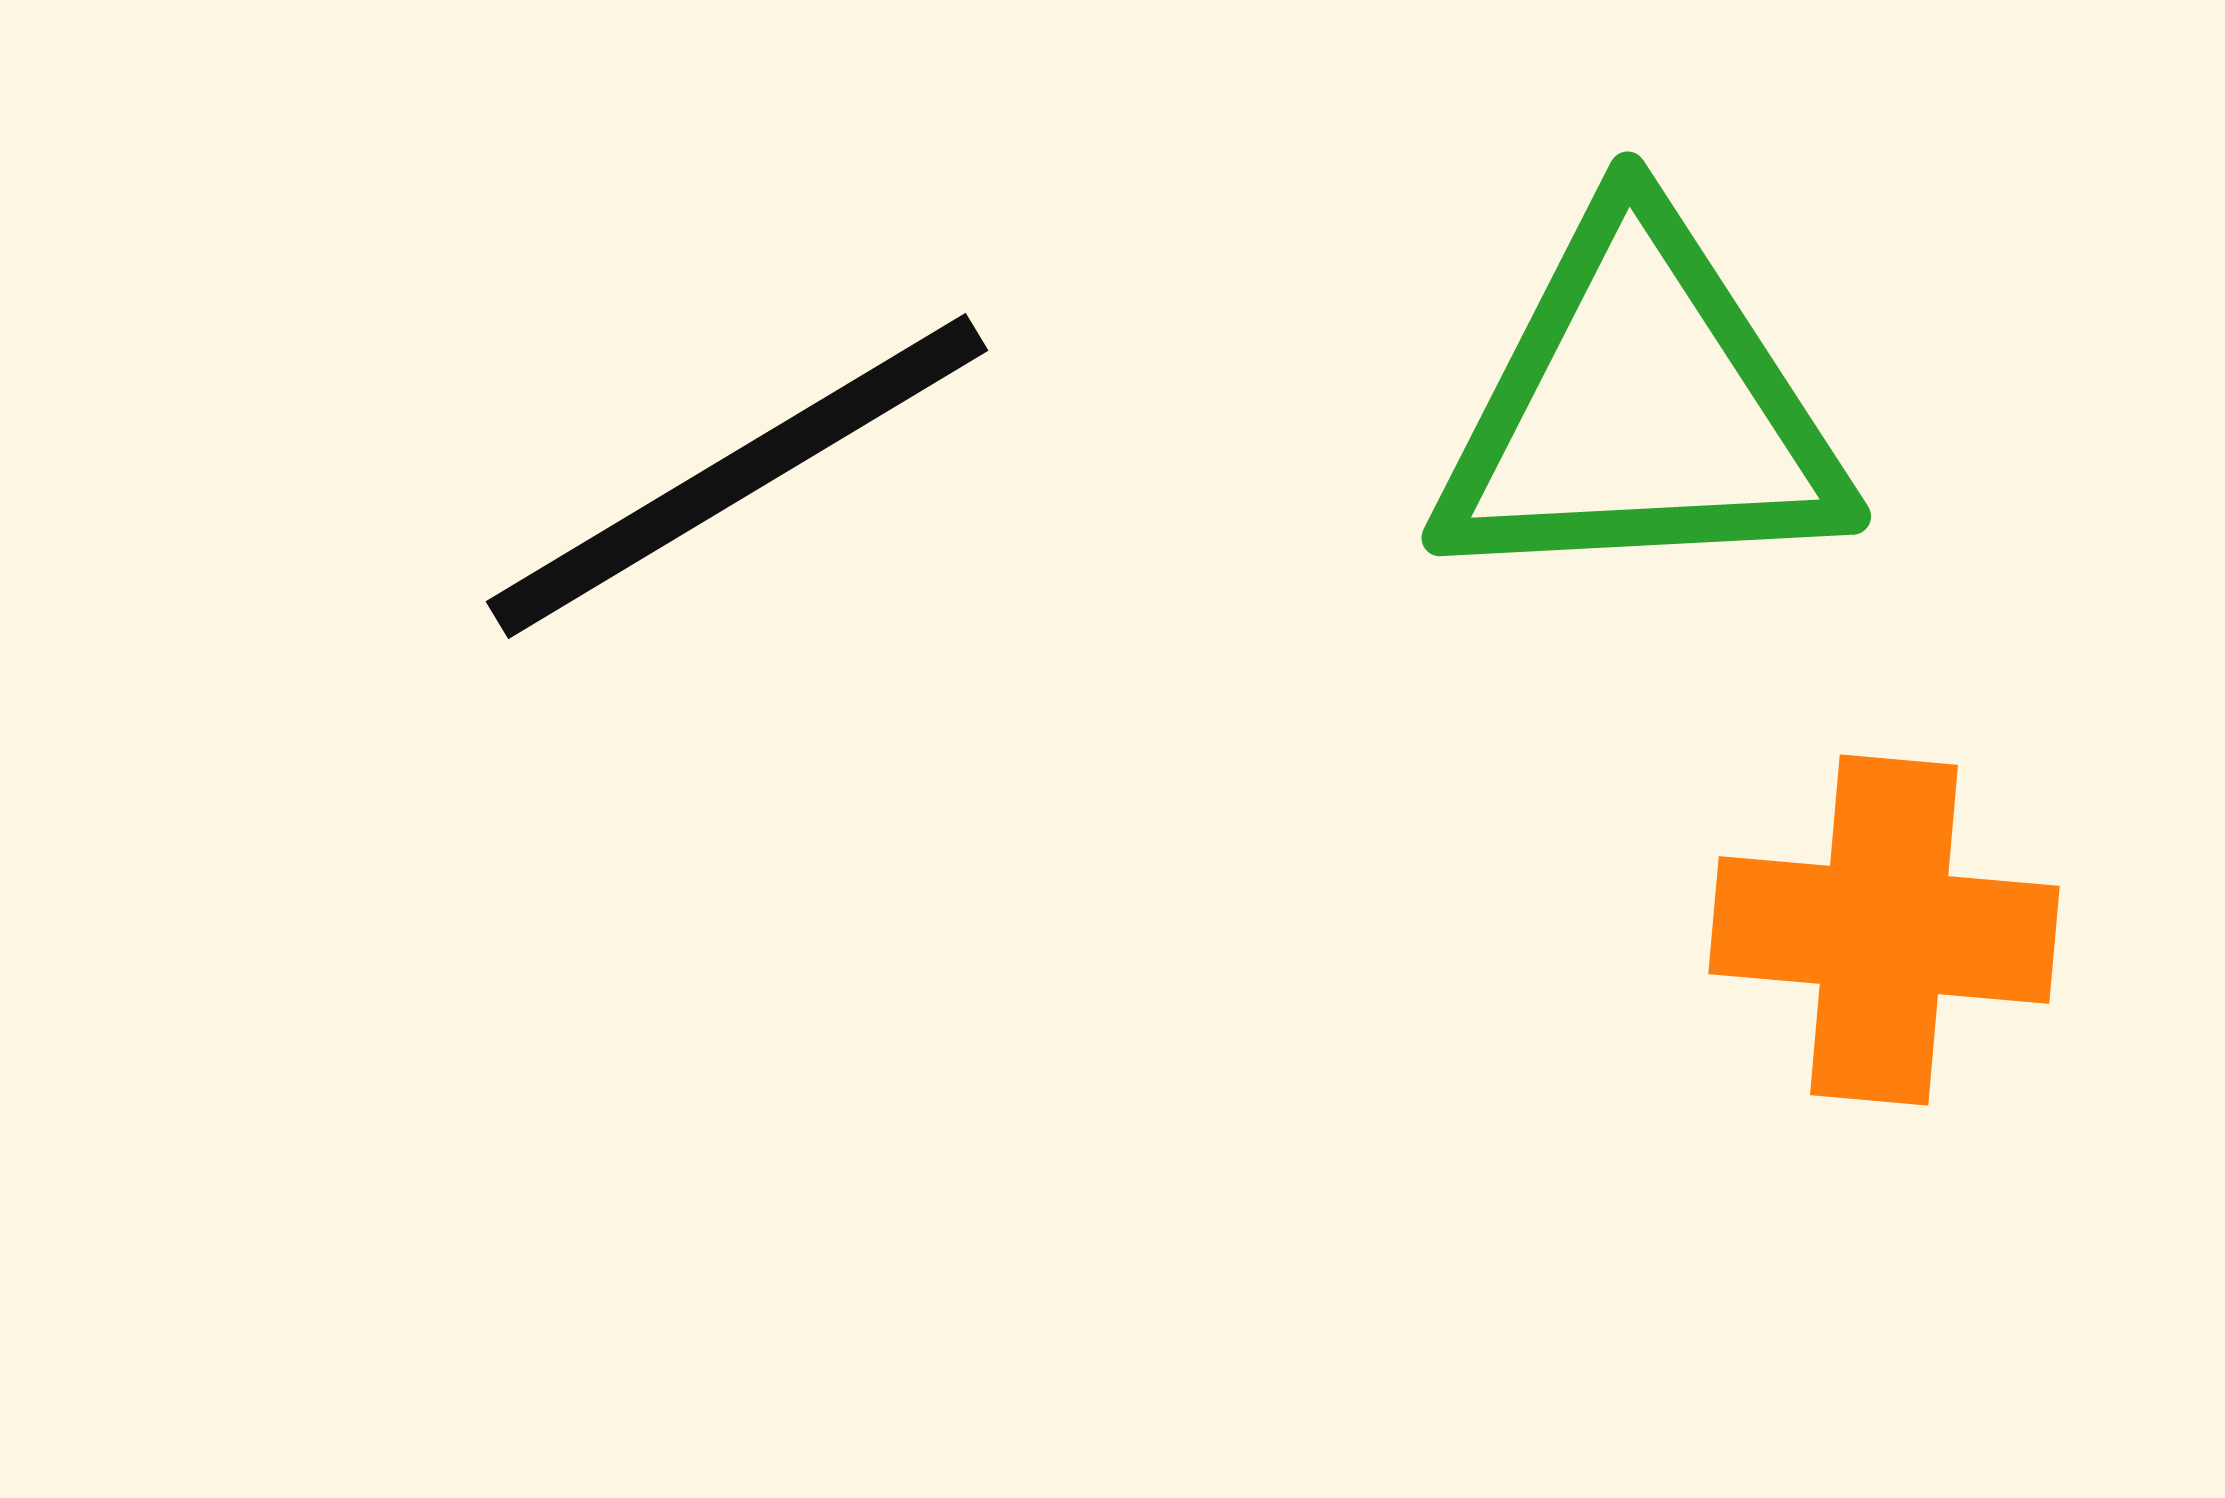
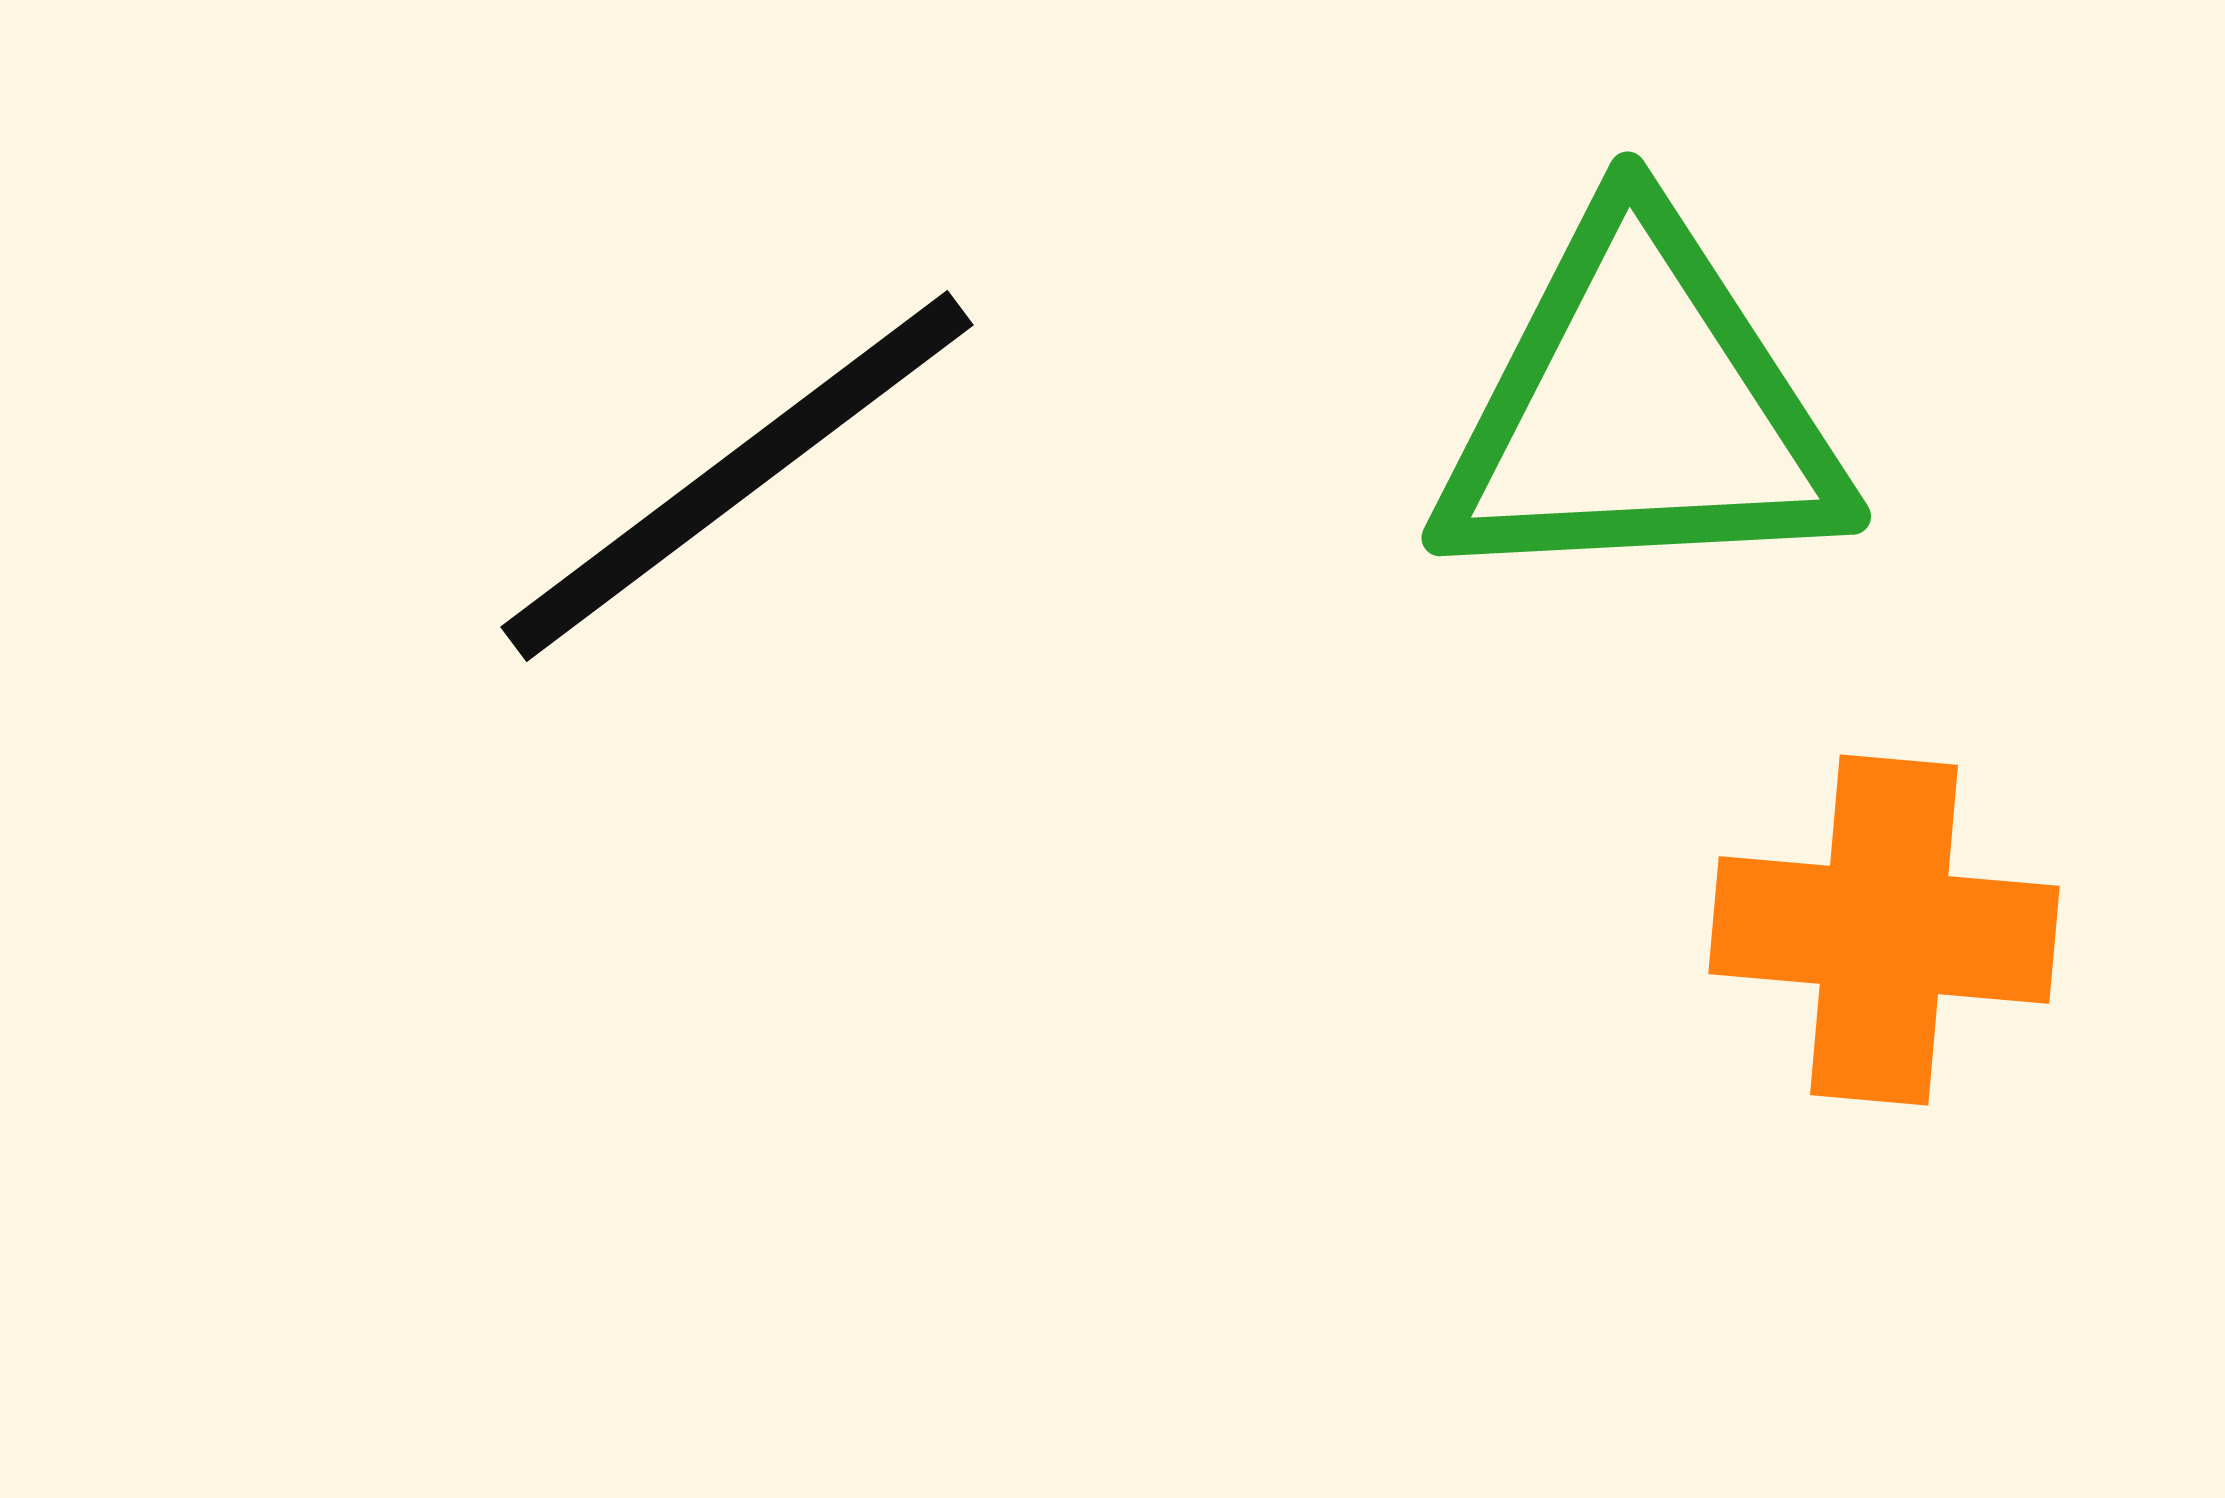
black line: rotated 6 degrees counterclockwise
